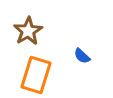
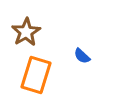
brown star: moved 2 px left, 1 px down
